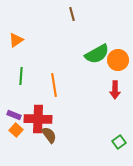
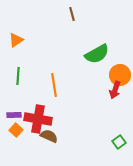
orange circle: moved 2 px right, 15 px down
green line: moved 3 px left
red arrow: rotated 18 degrees clockwise
purple rectangle: rotated 24 degrees counterclockwise
red cross: rotated 8 degrees clockwise
brown semicircle: moved 1 px down; rotated 30 degrees counterclockwise
